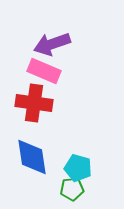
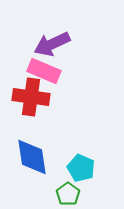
purple arrow: rotated 6 degrees counterclockwise
red cross: moved 3 px left, 6 px up
cyan pentagon: moved 3 px right; rotated 8 degrees clockwise
green pentagon: moved 4 px left, 5 px down; rotated 30 degrees counterclockwise
